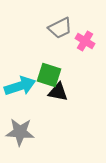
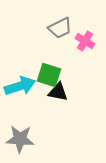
gray star: moved 7 px down
